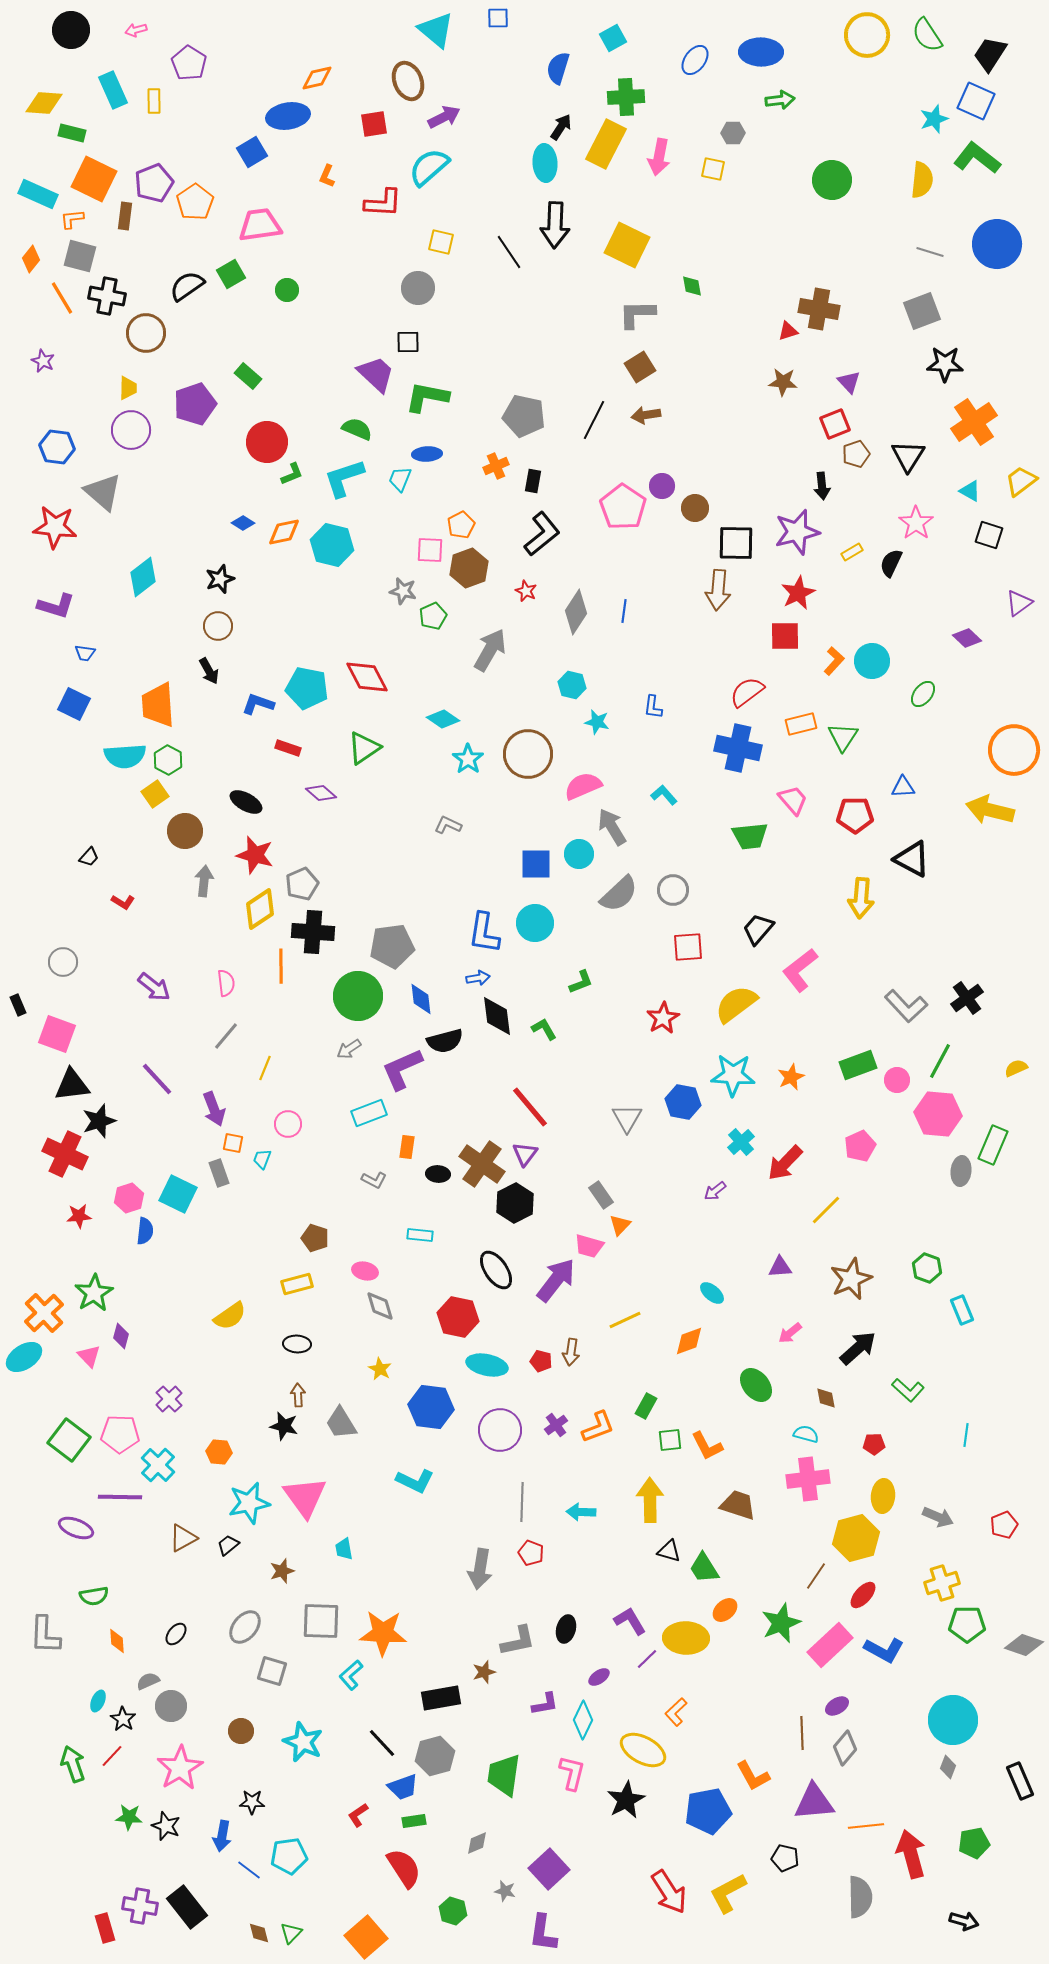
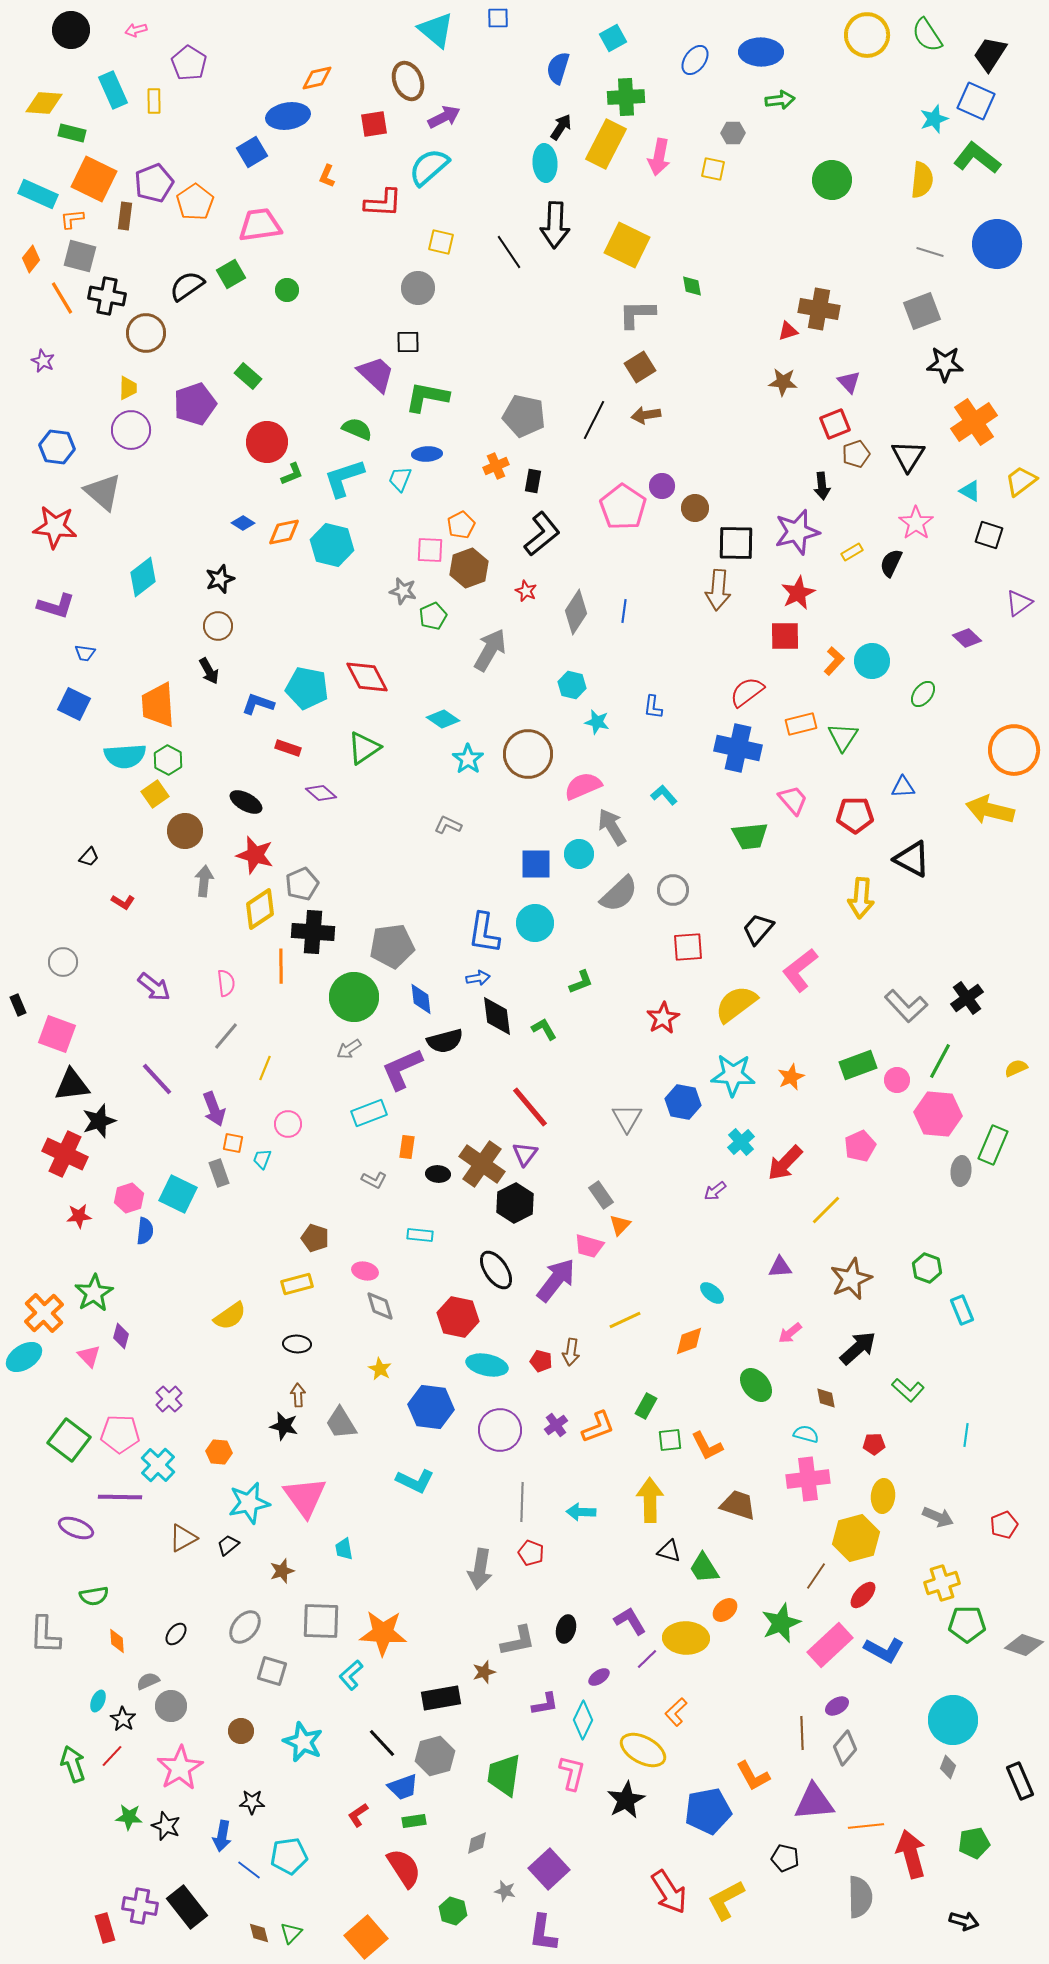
green circle at (358, 996): moved 4 px left, 1 px down
yellow L-shape at (728, 1893): moved 2 px left, 7 px down
